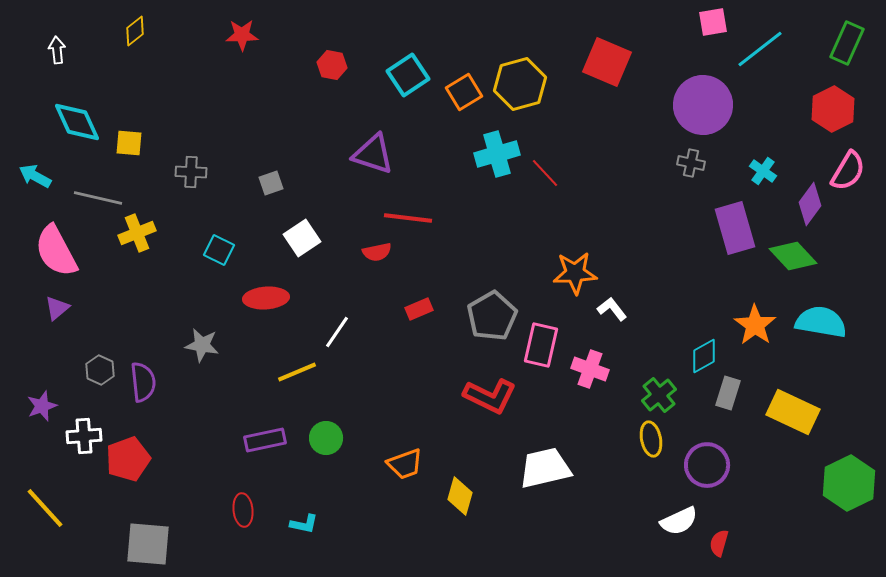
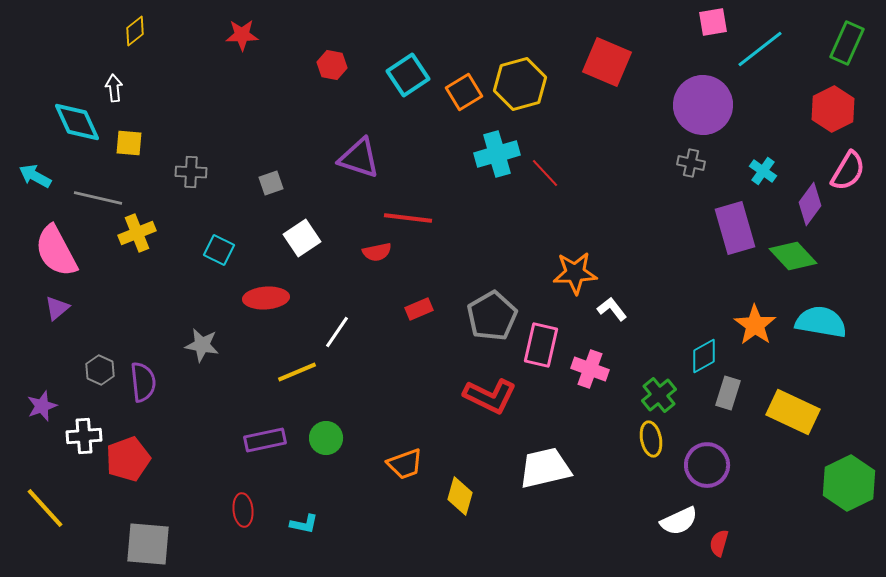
white arrow at (57, 50): moved 57 px right, 38 px down
purple triangle at (373, 154): moved 14 px left, 4 px down
